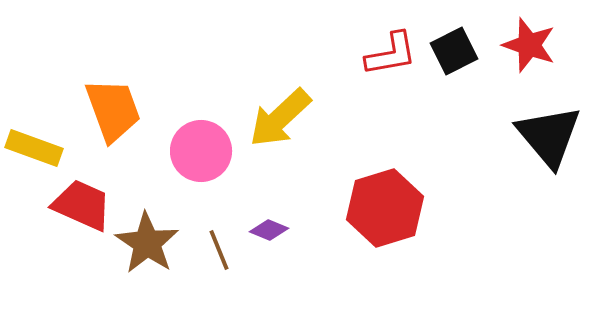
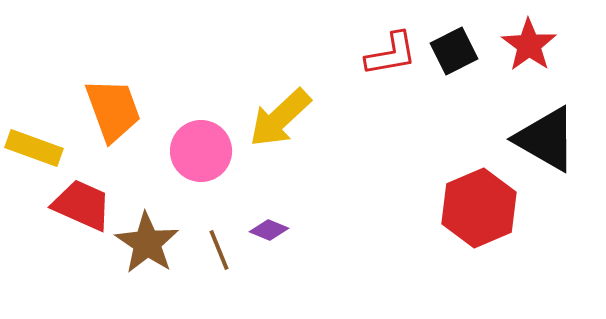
red star: rotated 16 degrees clockwise
black triangle: moved 3 px left, 3 px down; rotated 20 degrees counterclockwise
red hexagon: moved 94 px right; rotated 6 degrees counterclockwise
